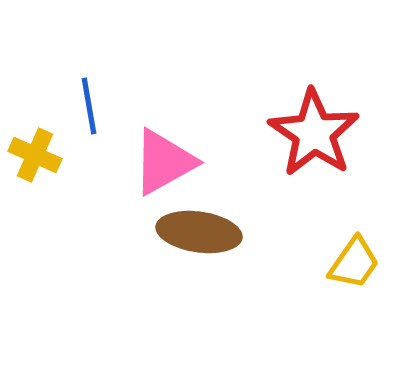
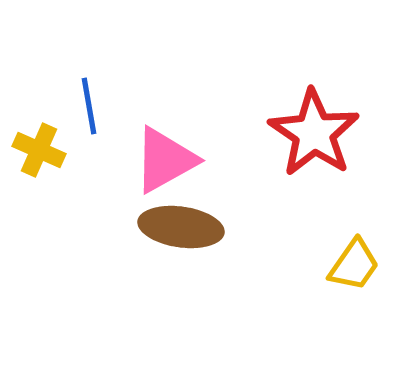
yellow cross: moved 4 px right, 5 px up
pink triangle: moved 1 px right, 2 px up
brown ellipse: moved 18 px left, 5 px up
yellow trapezoid: moved 2 px down
